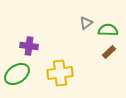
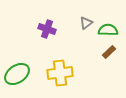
purple cross: moved 18 px right, 17 px up; rotated 12 degrees clockwise
